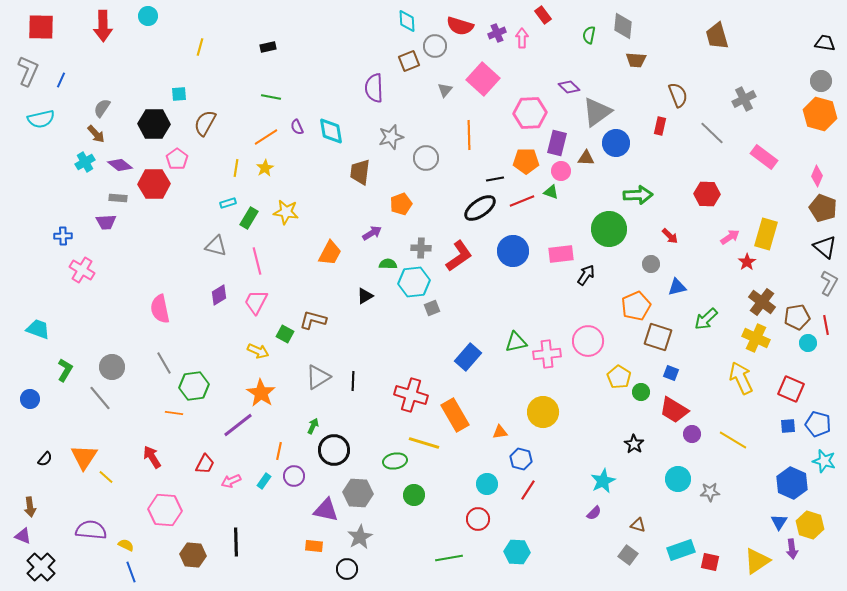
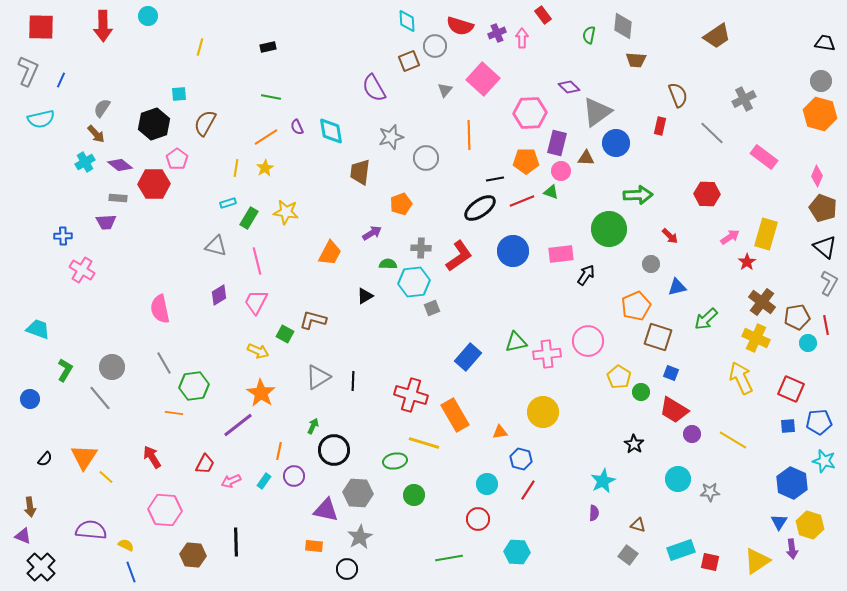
brown trapezoid at (717, 36): rotated 108 degrees counterclockwise
purple semicircle at (374, 88): rotated 28 degrees counterclockwise
black hexagon at (154, 124): rotated 20 degrees counterclockwise
blue pentagon at (818, 424): moved 1 px right, 2 px up; rotated 20 degrees counterclockwise
purple semicircle at (594, 513): rotated 42 degrees counterclockwise
